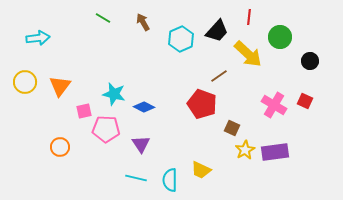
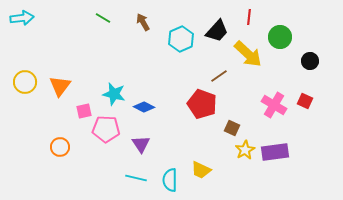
cyan arrow: moved 16 px left, 20 px up
